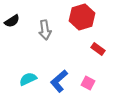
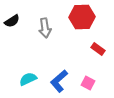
red hexagon: rotated 15 degrees clockwise
gray arrow: moved 2 px up
